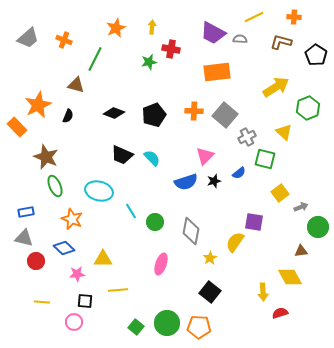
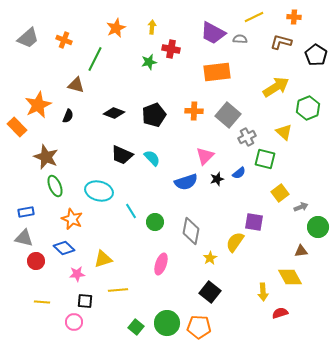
gray square at (225, 115): moved 3 px right
black star at (214, 181): moved 3 px right, 2 px up
yellow triangle at (103, 259): rotated 18 degrees counterclockwise
